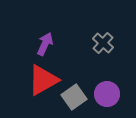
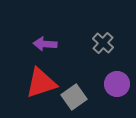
purple arrow: rotated 110 degrees counterclockwise
red triangle: moved 2 px left, 3 px down; rotated 12 degrees clockwise
purple circle: moved 10 px right, 10 px up
